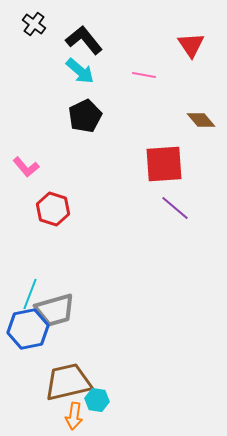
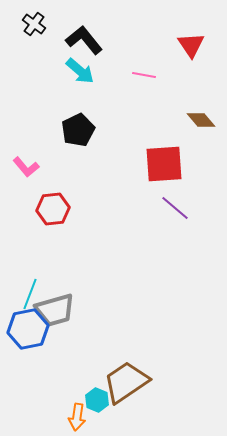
black pentagon: moved 7 px left, 14 px down
red hexagon: rotated 24 degrees counterclockwise
brown trapezoid: moved 58 px right; rotated 21 degrees counterclockwise
cyan hexagon: rotated 15 degrees clockwise
orange arrow: moved 3 px right, 1 px down
